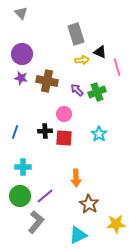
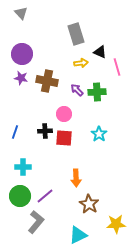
yellow arrow: moved 1 px left, 3 px down
green cross: rotated 18 degrees clockwise
